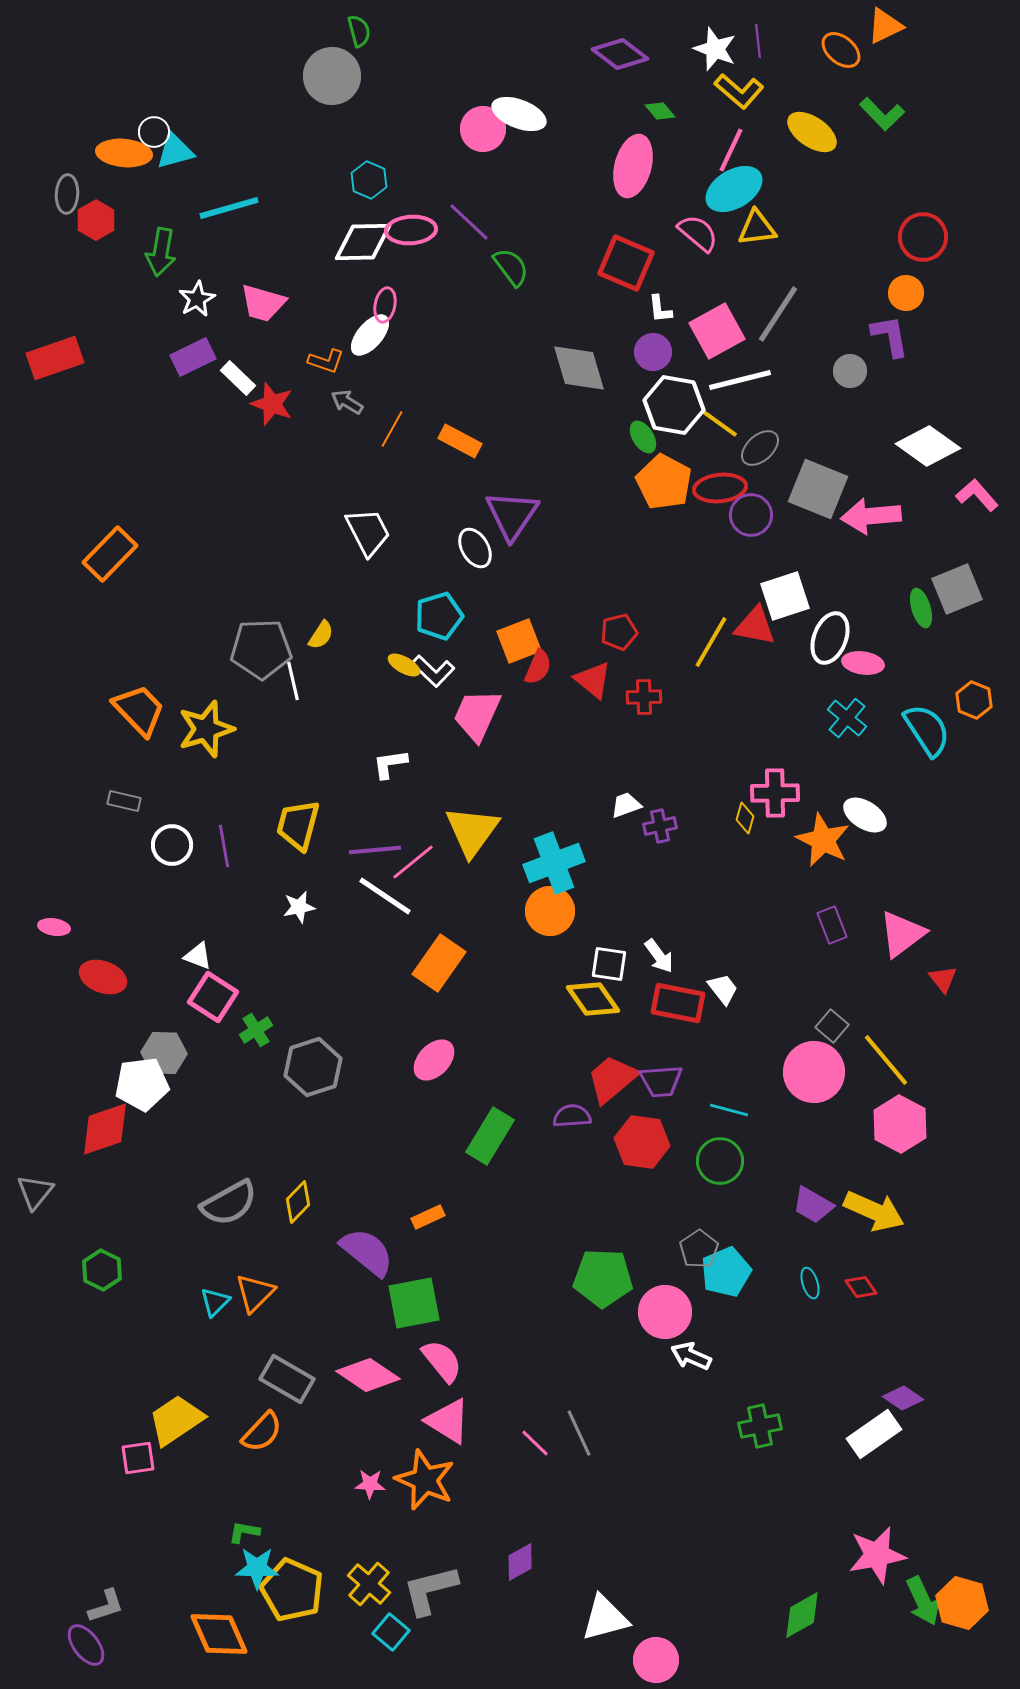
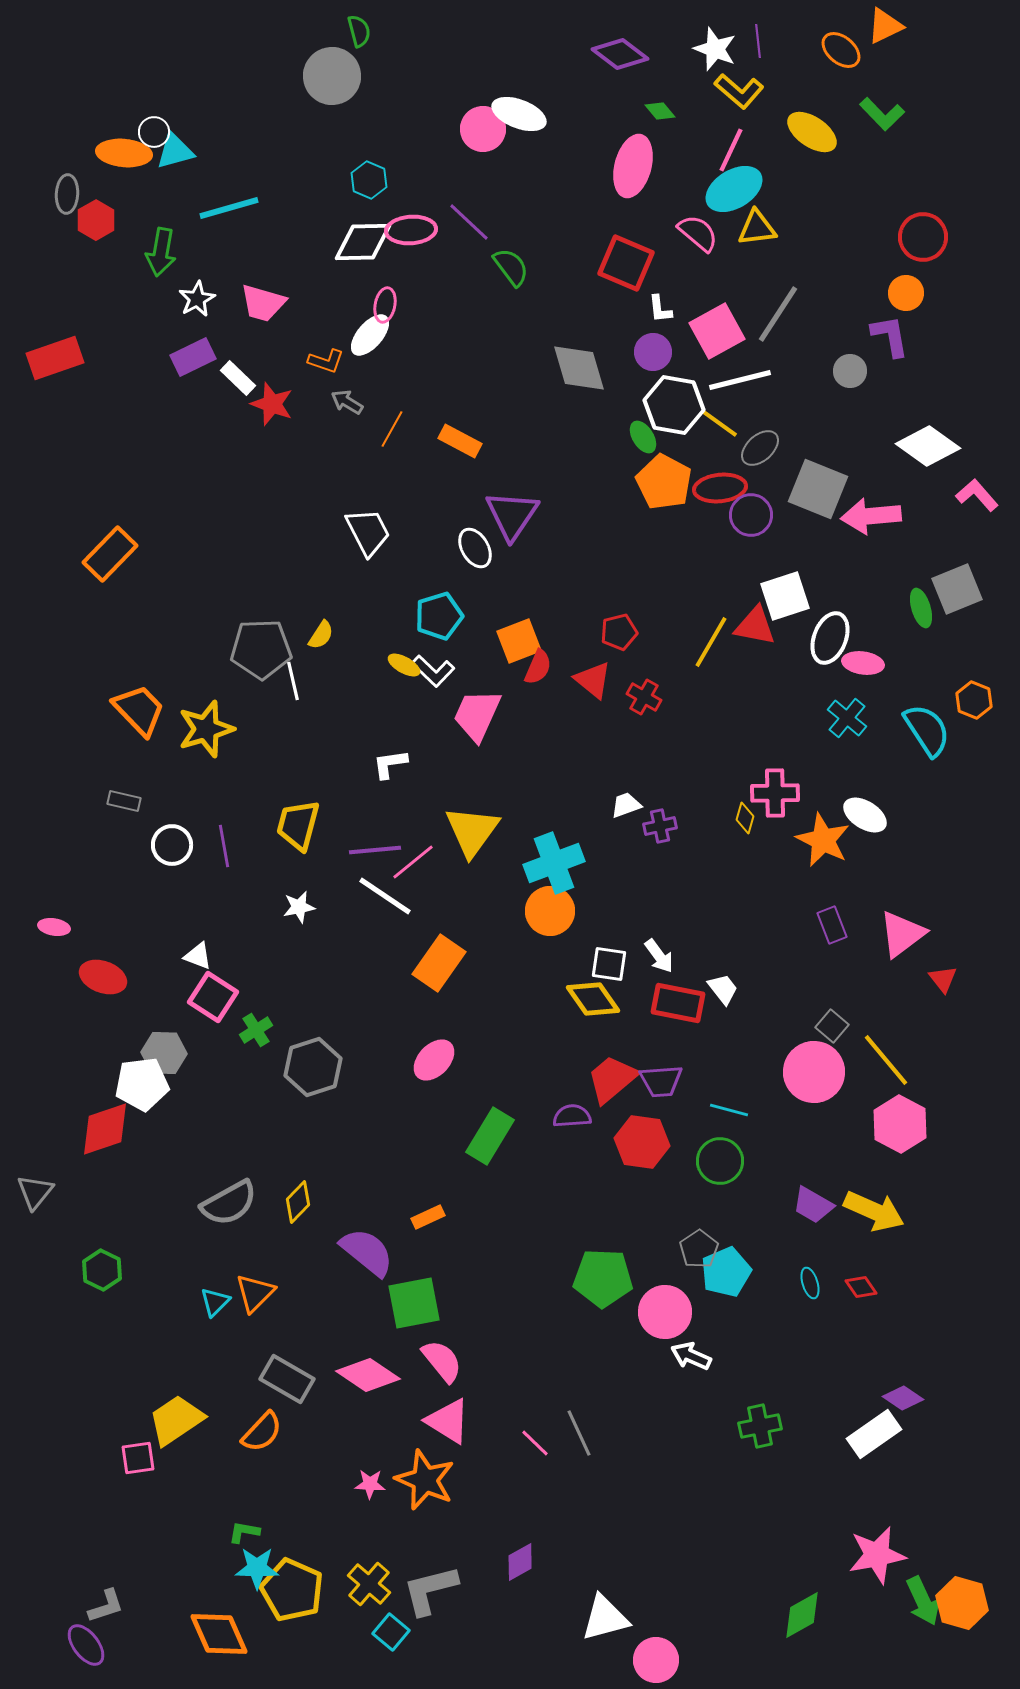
red cross at (644, 697): rotated 32 degrees clockwise
